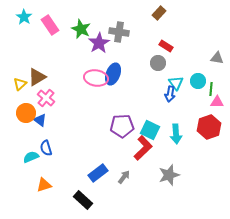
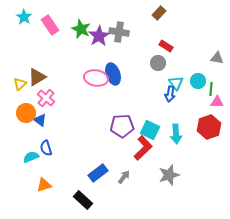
purple star: moved 7 px up
blue ellipse: rotated 40 degrees counterclockwise
